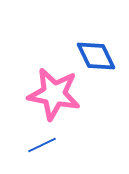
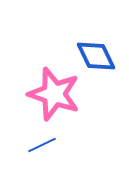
pink star: rotated 8 degrees clockwise
